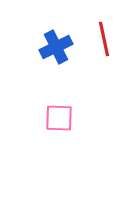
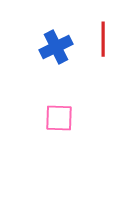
red line: moved 1 px left; rotated 12 degrees clockwise
